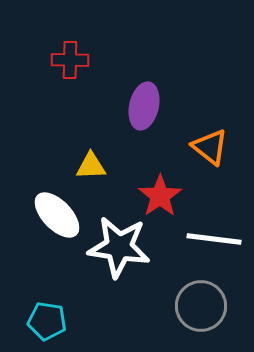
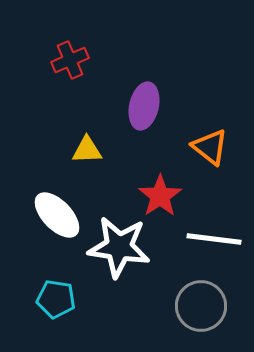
red cross: rotated 24 degrees counterclockwise
yellow triangle: moved 4 px left, 16 px up
cyan pentagon: moved 9 px right, 22 px up
